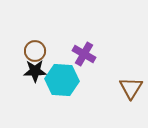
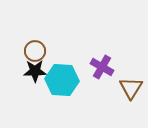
purple cross: moved 18 px right, 13 px down
